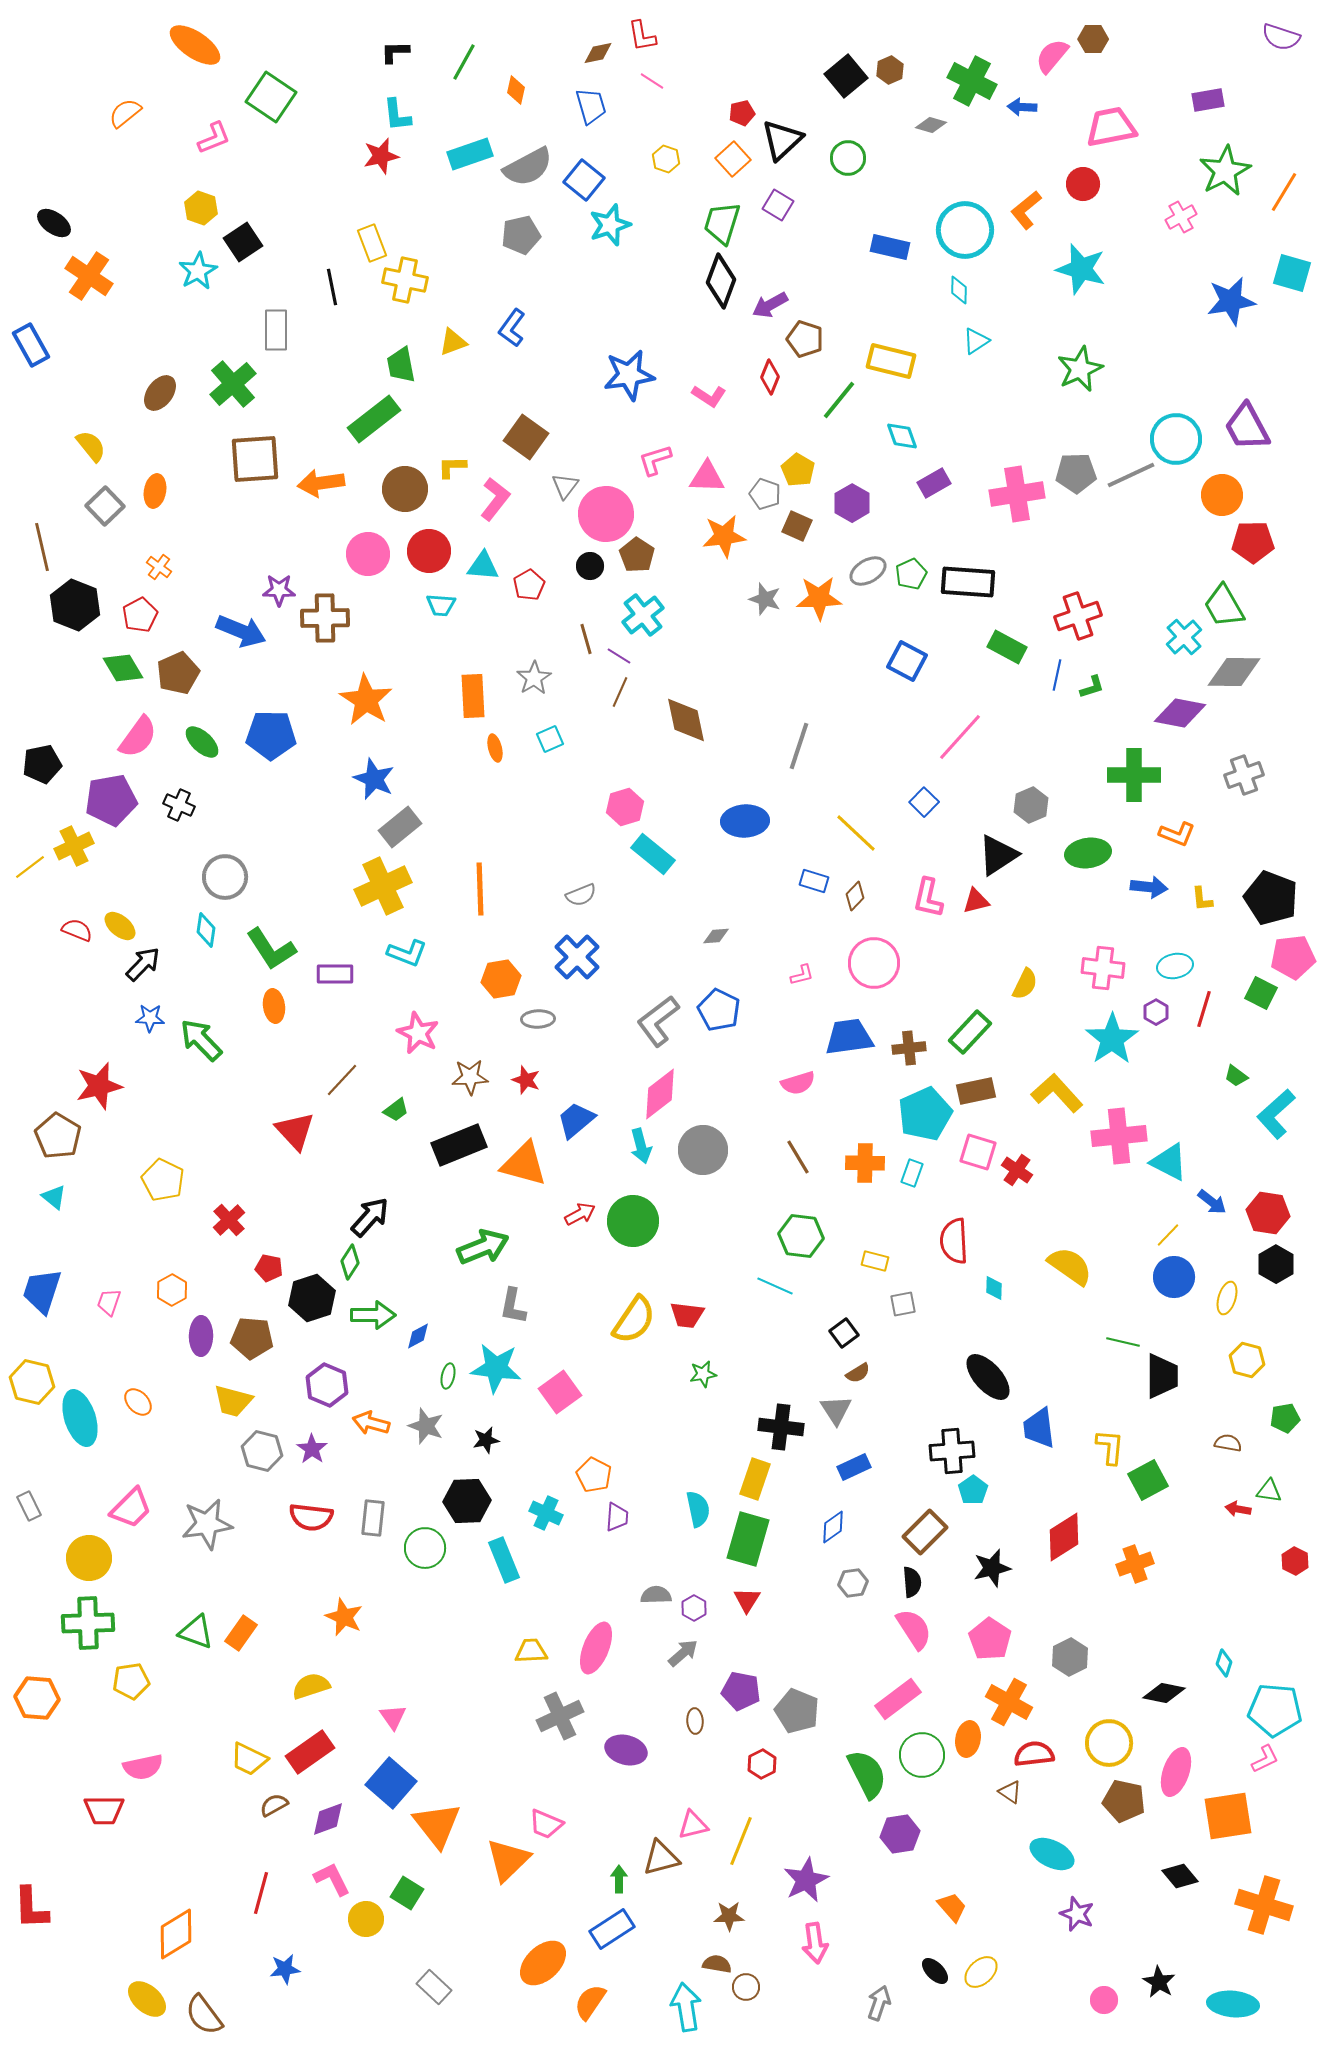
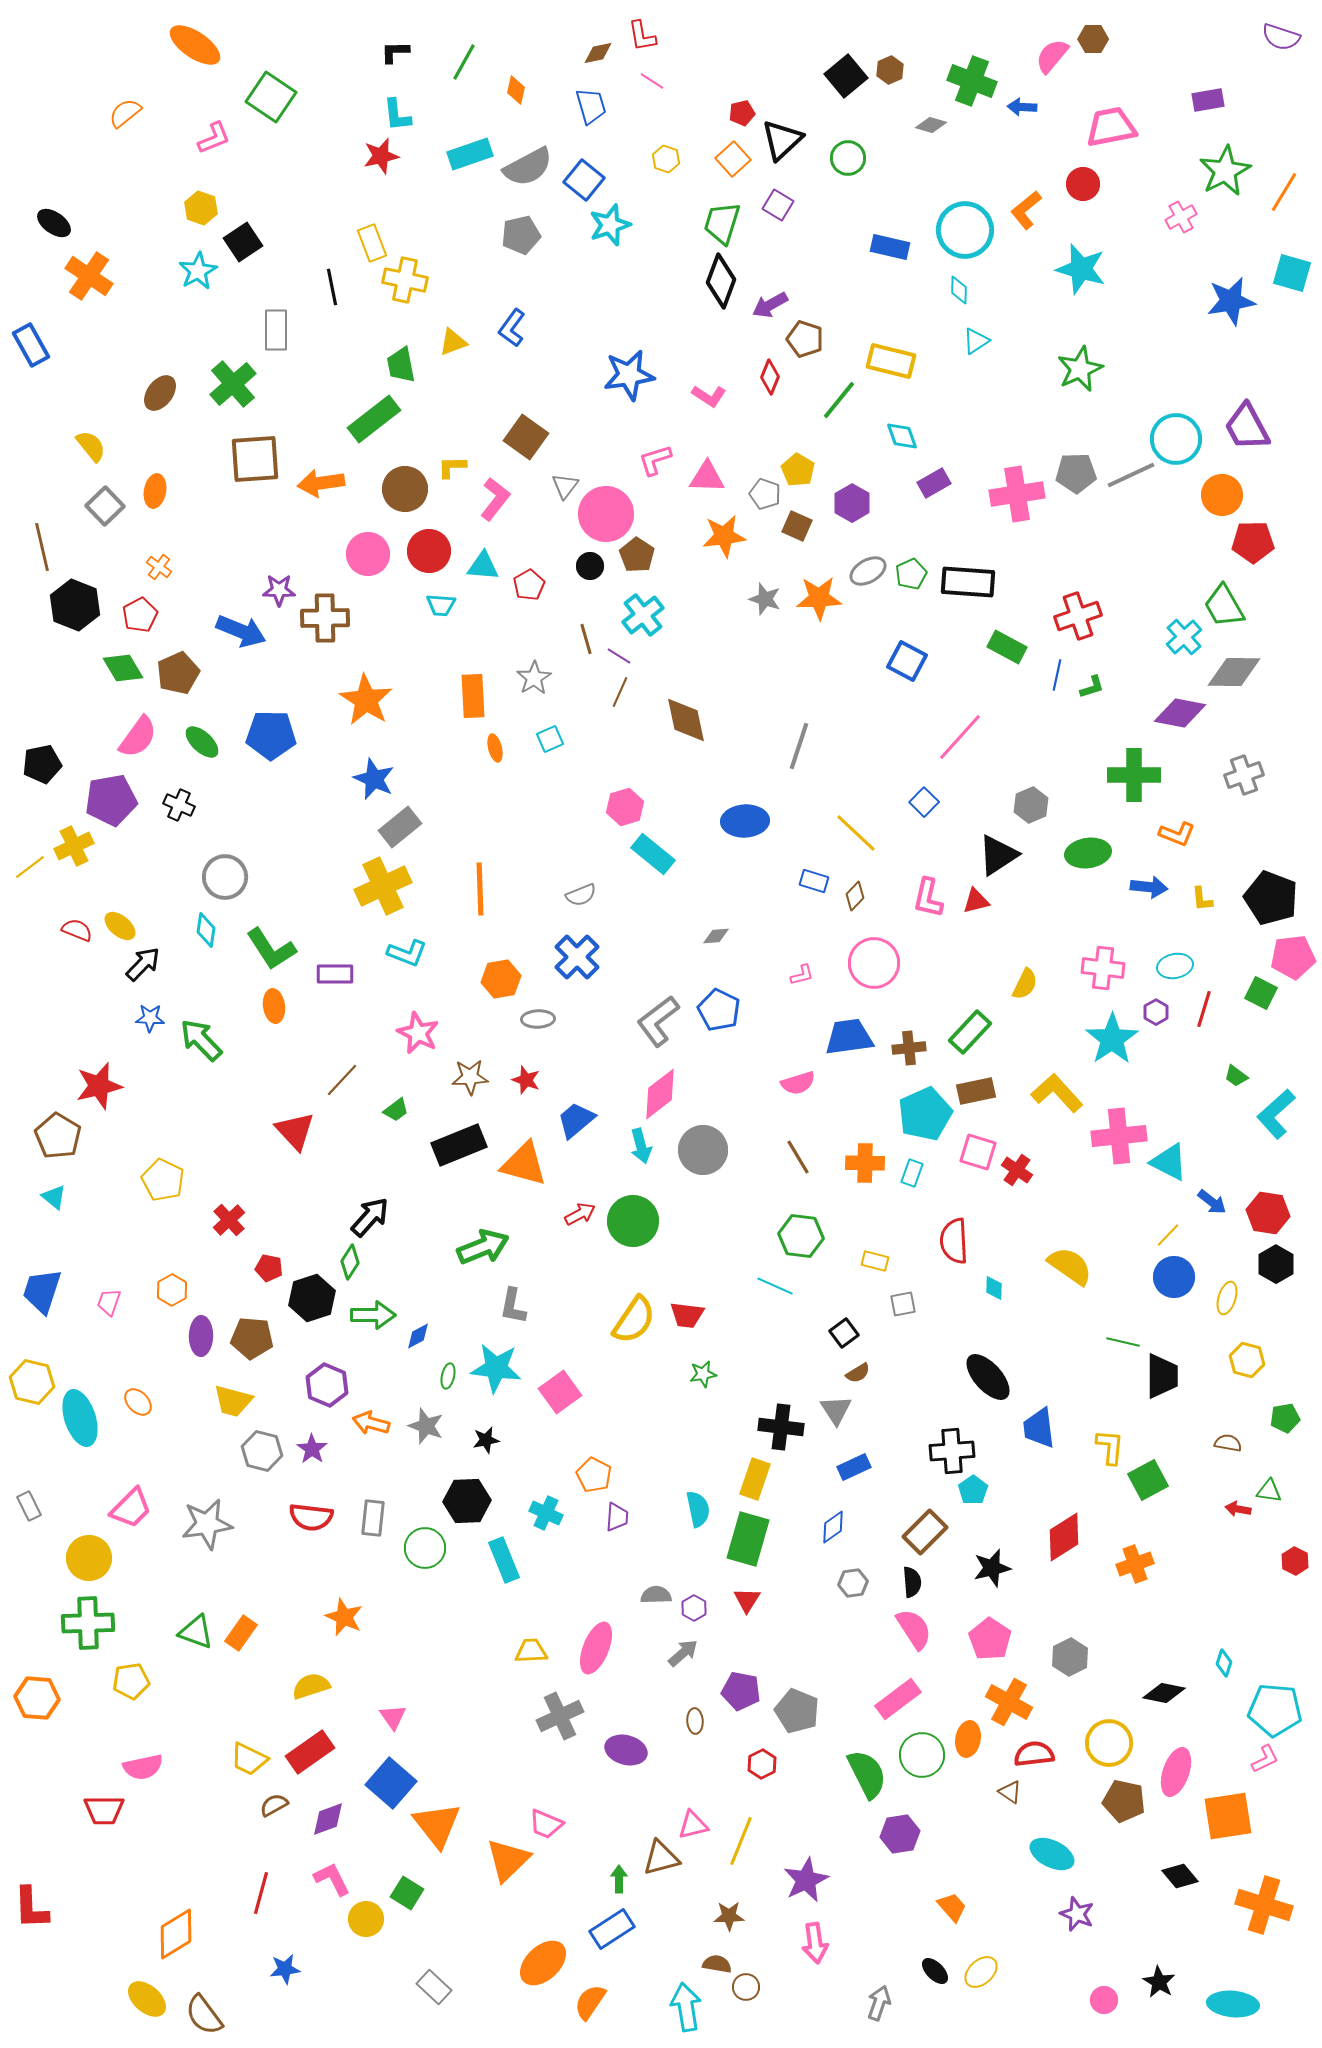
green cross at (972, 81): rotated 6 degrees counterclockwise
